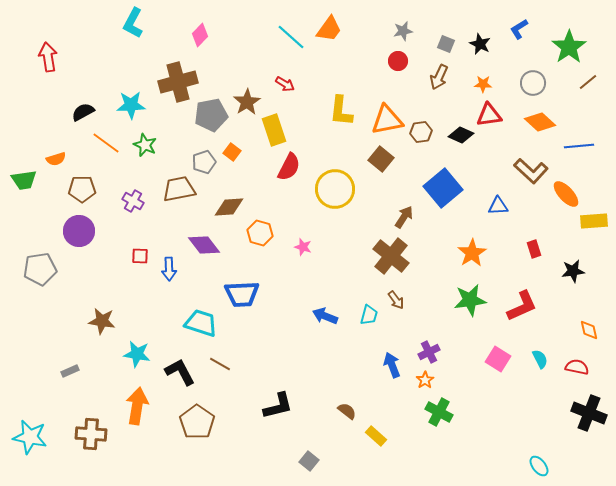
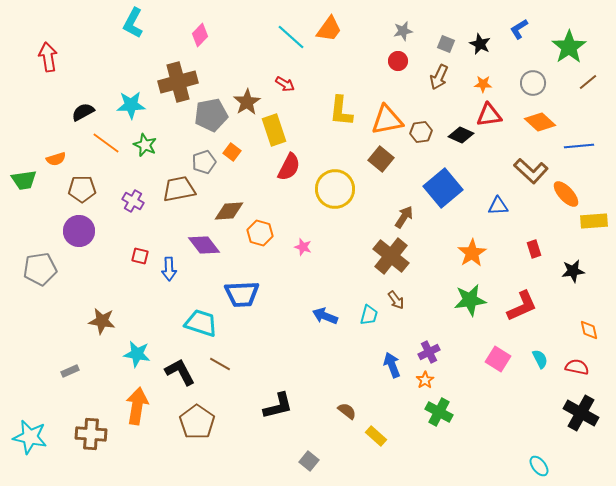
brown diamond at (229, 207): moved 4 px down
red square at (140, 256): rotated 12 degrees clockwise
black cross at (589, 413): moved 8 px left; rotated 8 degrees clockwise
